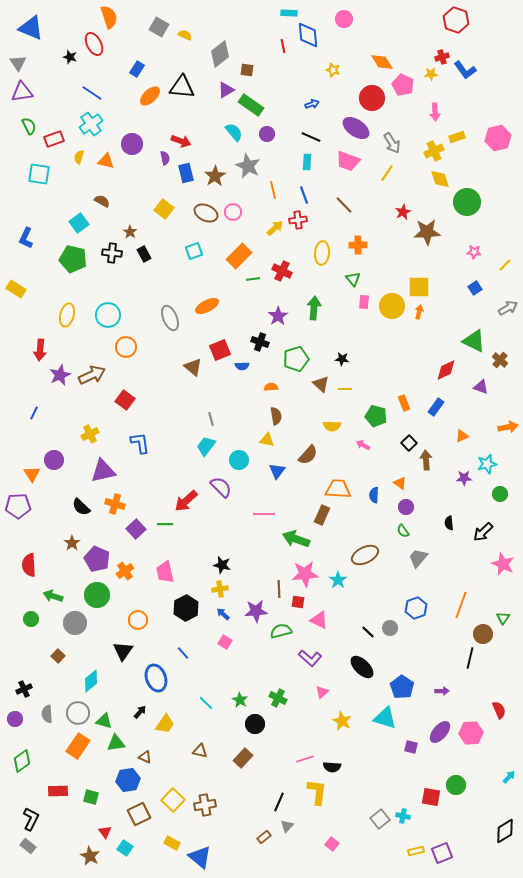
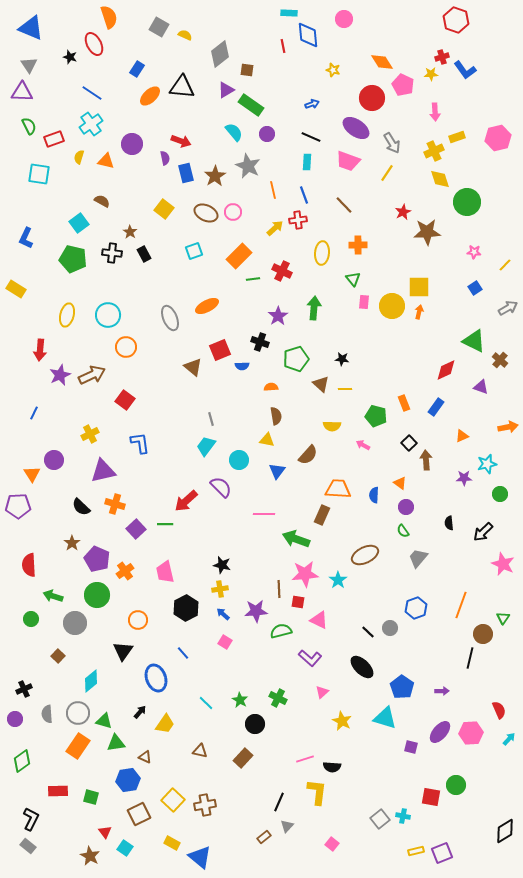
gray triangle at (18, 63): moved 11 px right, 2 px down
purple triangle at (22, 92): rotated 10 degrees clockwise
cyan arrow at (509, 777): moved 38 px up
